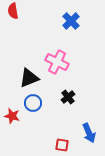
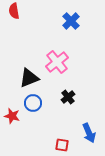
red semicircle: moved 1 px right
pink cross: rotated 25 degrees clockwise
